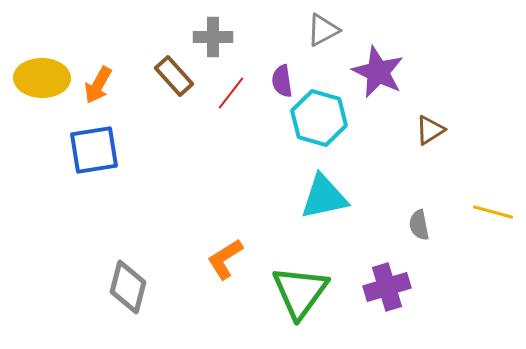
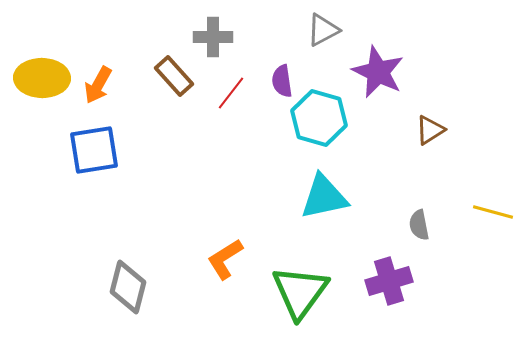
purple cross: moved 2 px right, 6 px up
